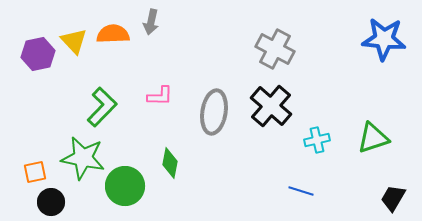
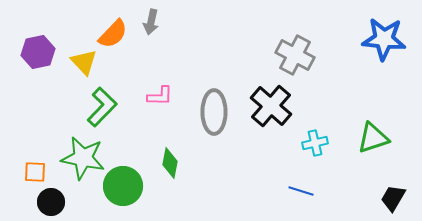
orange semicircle: rotated 136 degrees clockwise
yellow triangle: moved 10 px right, 21 px down
gray cross: moved 20 px right, 6 px down
purple hexagon: moved 2 px up
gray ellipse: rotated 9 degrees counterclockwise
cyan cross: moved 2 px left, 3 px down
orange square: rotated 15 degrees clockwise
green circle: moved 2 px left
